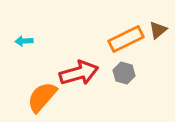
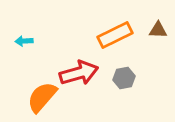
brown triangle: rotated 42 degrees clockwise
orange rectangle: moved 11 px left, 4 px up
gray hexagon: moved 5 px down; rotated 25 degrees counterclockwise
